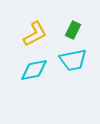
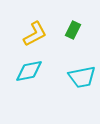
cyan trapezoid: moved 9 px right, 17 px down
cyan diamond: moved 5 px left, 1 px down
